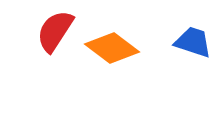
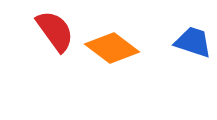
red semicircle: rotated 111 degrees clockwise
